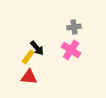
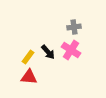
black arrow: moved 11 px right, 4 px down
